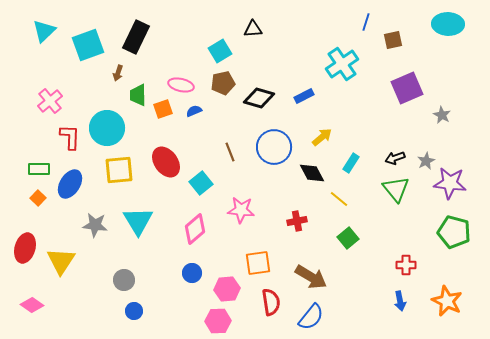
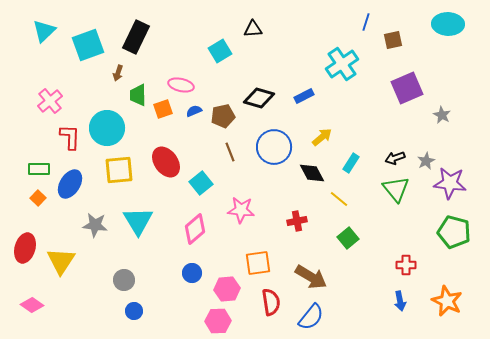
brown pentagon at (223, 83): moved 33 px down
